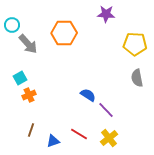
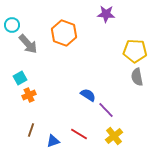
orange hexagon: rotated 20 degrees clockwise
yellow pentagon: moved 7 px down
gray semicircle: moved 1 px up
yellow cross: moved 5 px right, 2 px up
